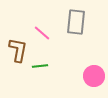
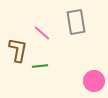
gray rectangle: rotated 15 degrees counterclockwise
pink circle: moved 5 px down
